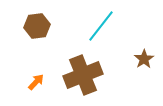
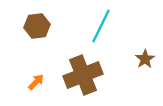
cyan line: rotated 12 degrees counterclockwise
brown star: moved 1 px right
